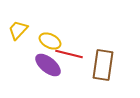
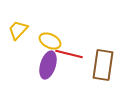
purple ellipse: rotated 68 degrees clockwise
